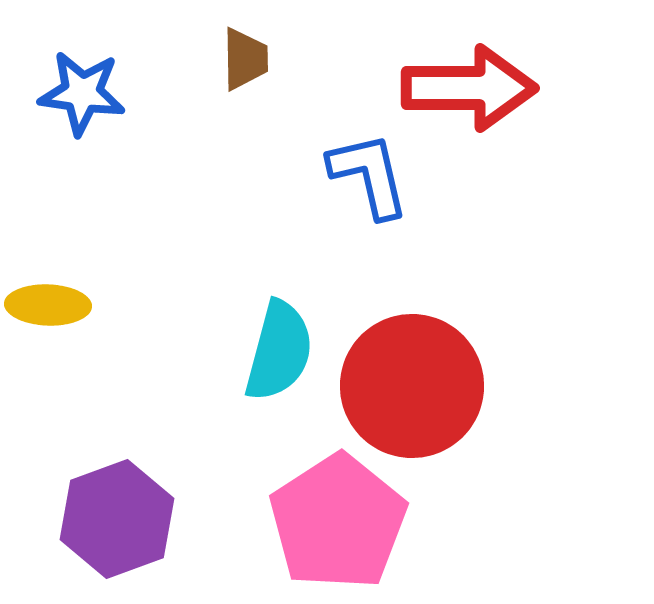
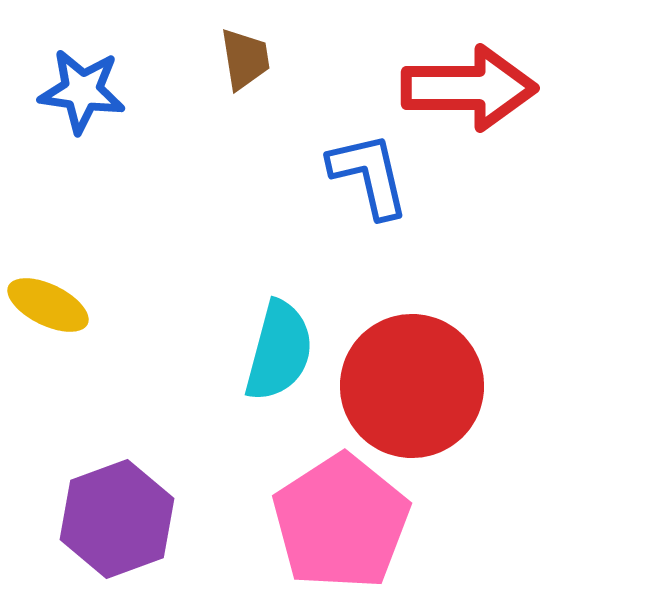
brown trapezoid: rotated 8 degrees counterclockwise
blue star: moved 2 px up
yellow ellipse: rotated 24 degrees clockwise
pink pentagon: moved 3 px right
